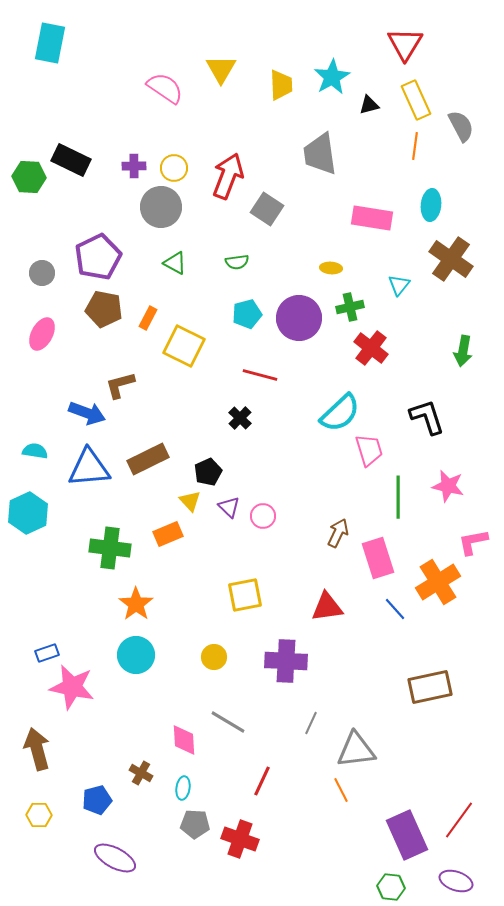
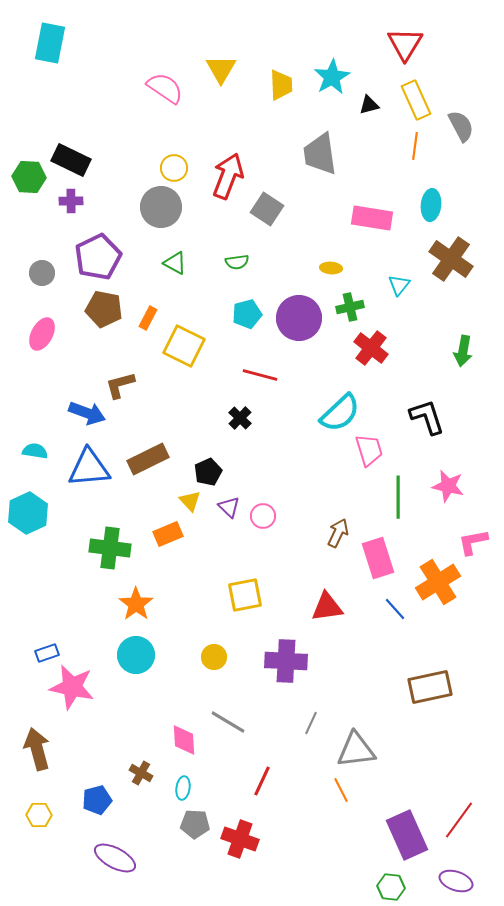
purple cross at (134, 166): moved 63 px left, 35 px down
